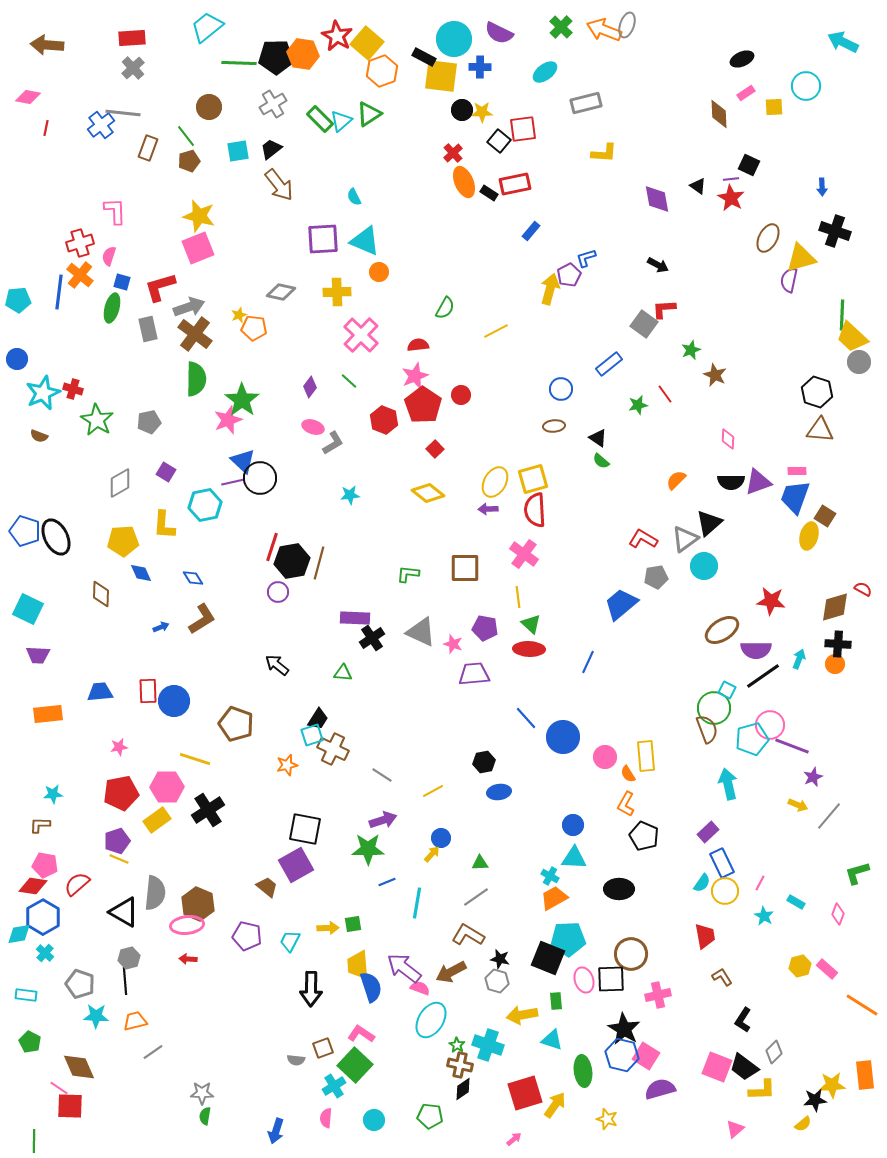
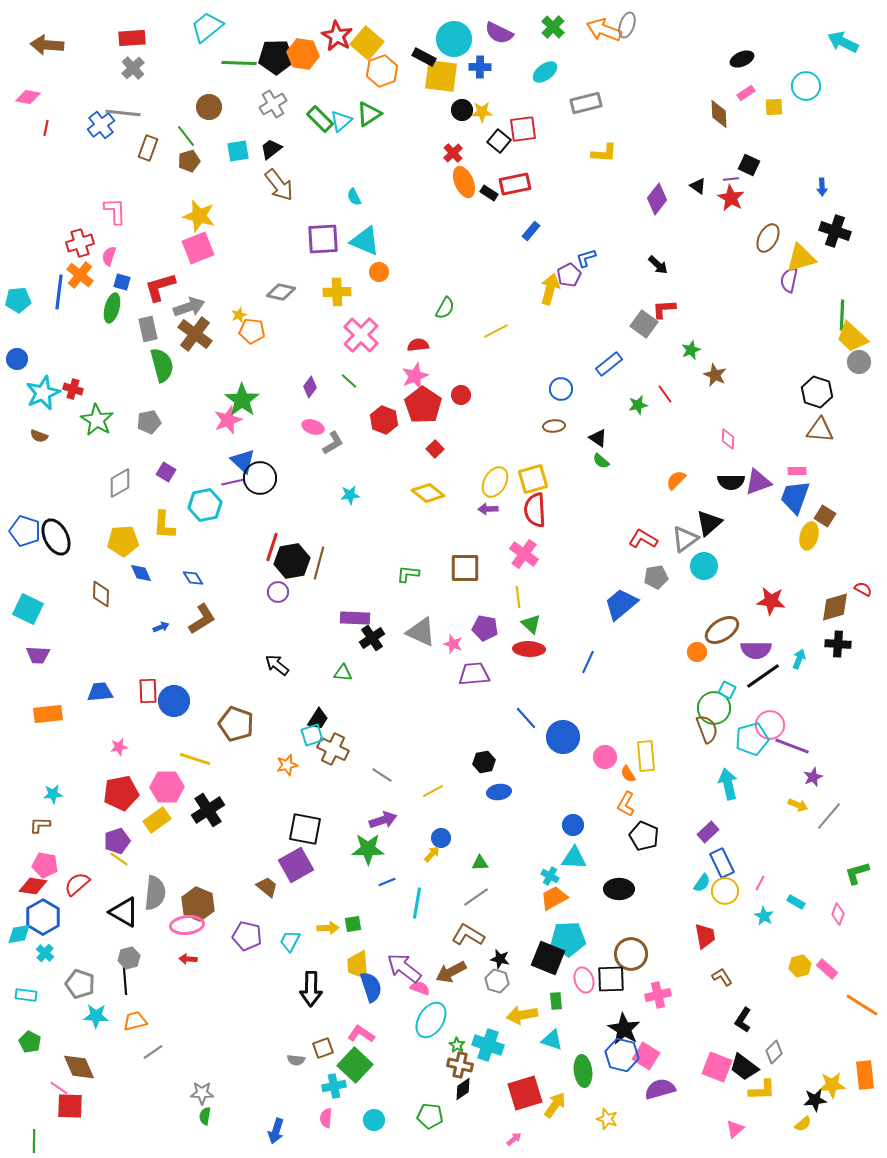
green cross at (561, 27): moved 8 px left
purple diamond at (657, 199): rotated 48 degrees clockwise
black arrow at (658, 265): rotated 15 degrees clockwise
orange pentagon at (254, 328): moved 2 px left, 3 px down
green semicircle at (196, 379): moved 34 px left, 14 px up; rotated 16 degrees counterclockwise
orange circle at (835, 664): moved 138 px left, 12 px up
yellow line at (119, 859): rotated 12 degrees clockwise
cyan cross at (334, 1086): rotated 20 degrees clockwise
